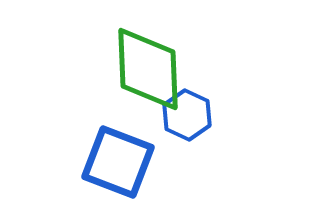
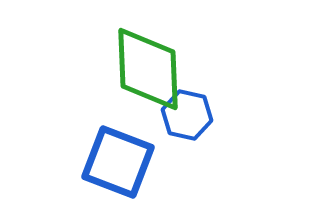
blue hexagon: rotated 12 degrees counterclockwise
